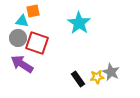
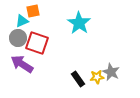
cyan triangle: rotated 32 degrees counterclockwise
